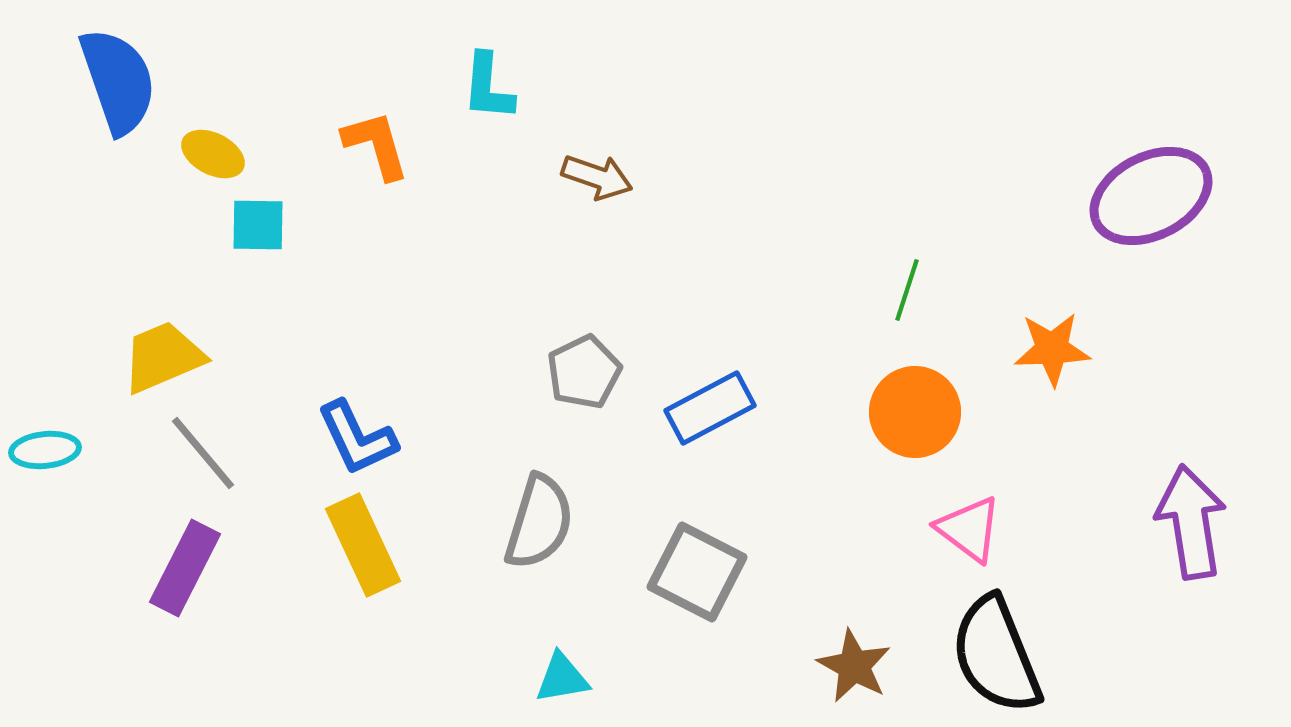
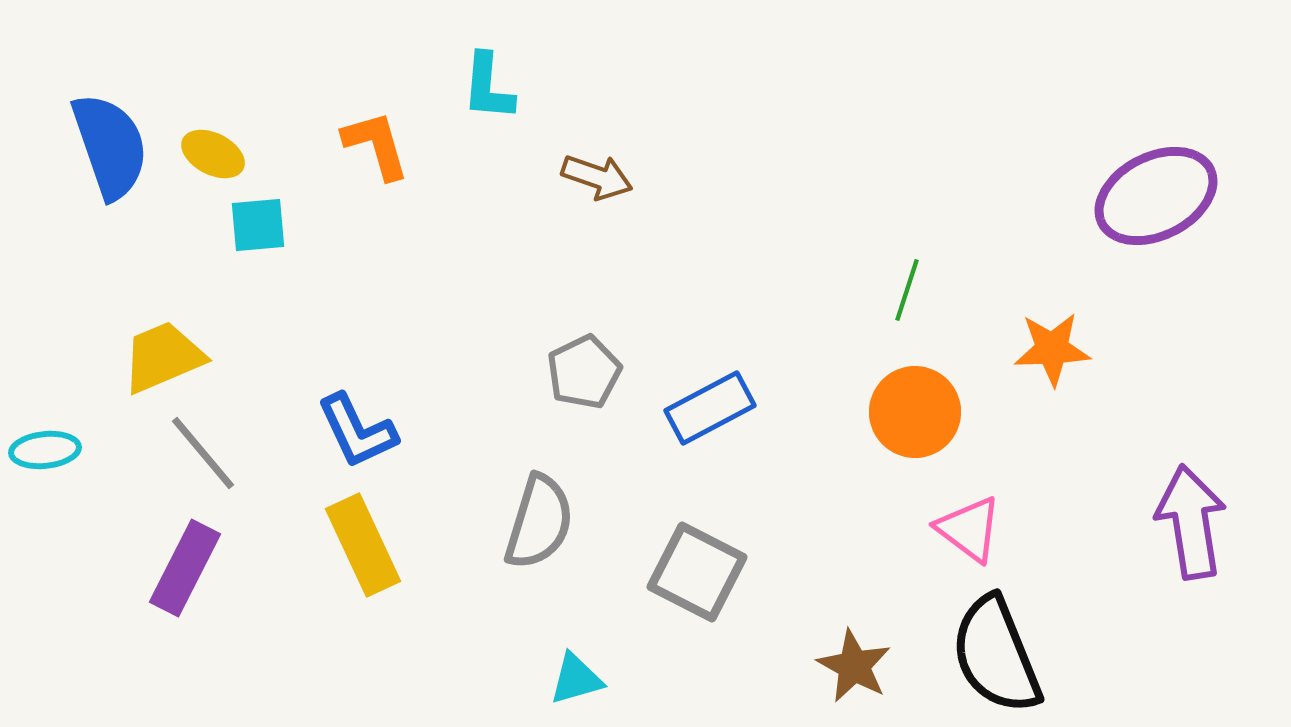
blue semicircle: moved 8 px left, 65 px down
purple ellipse: moved 5 px right
cyan square: rotated 6 degrees counterclockwise
blue L-shape: moved 7 px up
cyan triangle: moved 14 px right, 1 px down; rotated 6 degrees counterclockwise
